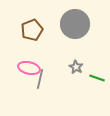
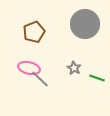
gray circle: moved 10 px right
brown pentagon: moved 2 px right, 2 px down
gray star: moved 2 px left, 1 px down
gray line: rotated 60 degrees counterclockwise
